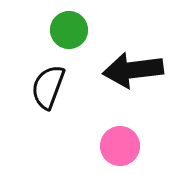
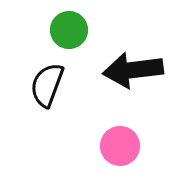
black semicircle: moved 1 px left, 2 px up
